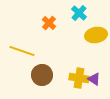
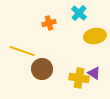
orange cross: rotated 32 degrees clockwise
yellow ellipse: moved 1 px left, 1 px down
brown circle: moved 6 px up
purple triangle: moved 6 px up
